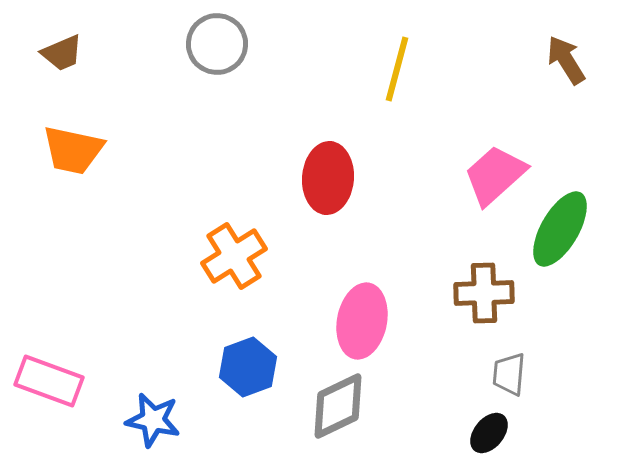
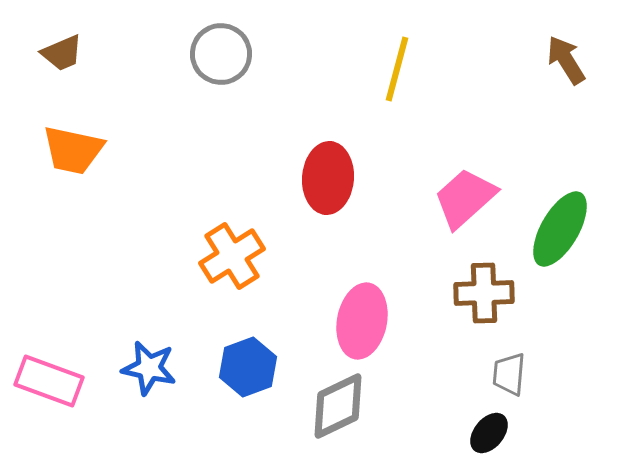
gray circle: moved 4 px right, 10 px down
pink trapezoid: moved 30 px left, 23 px down
orange cross: moved 2 px left
blue star: moved 4 px left, 52 px up
